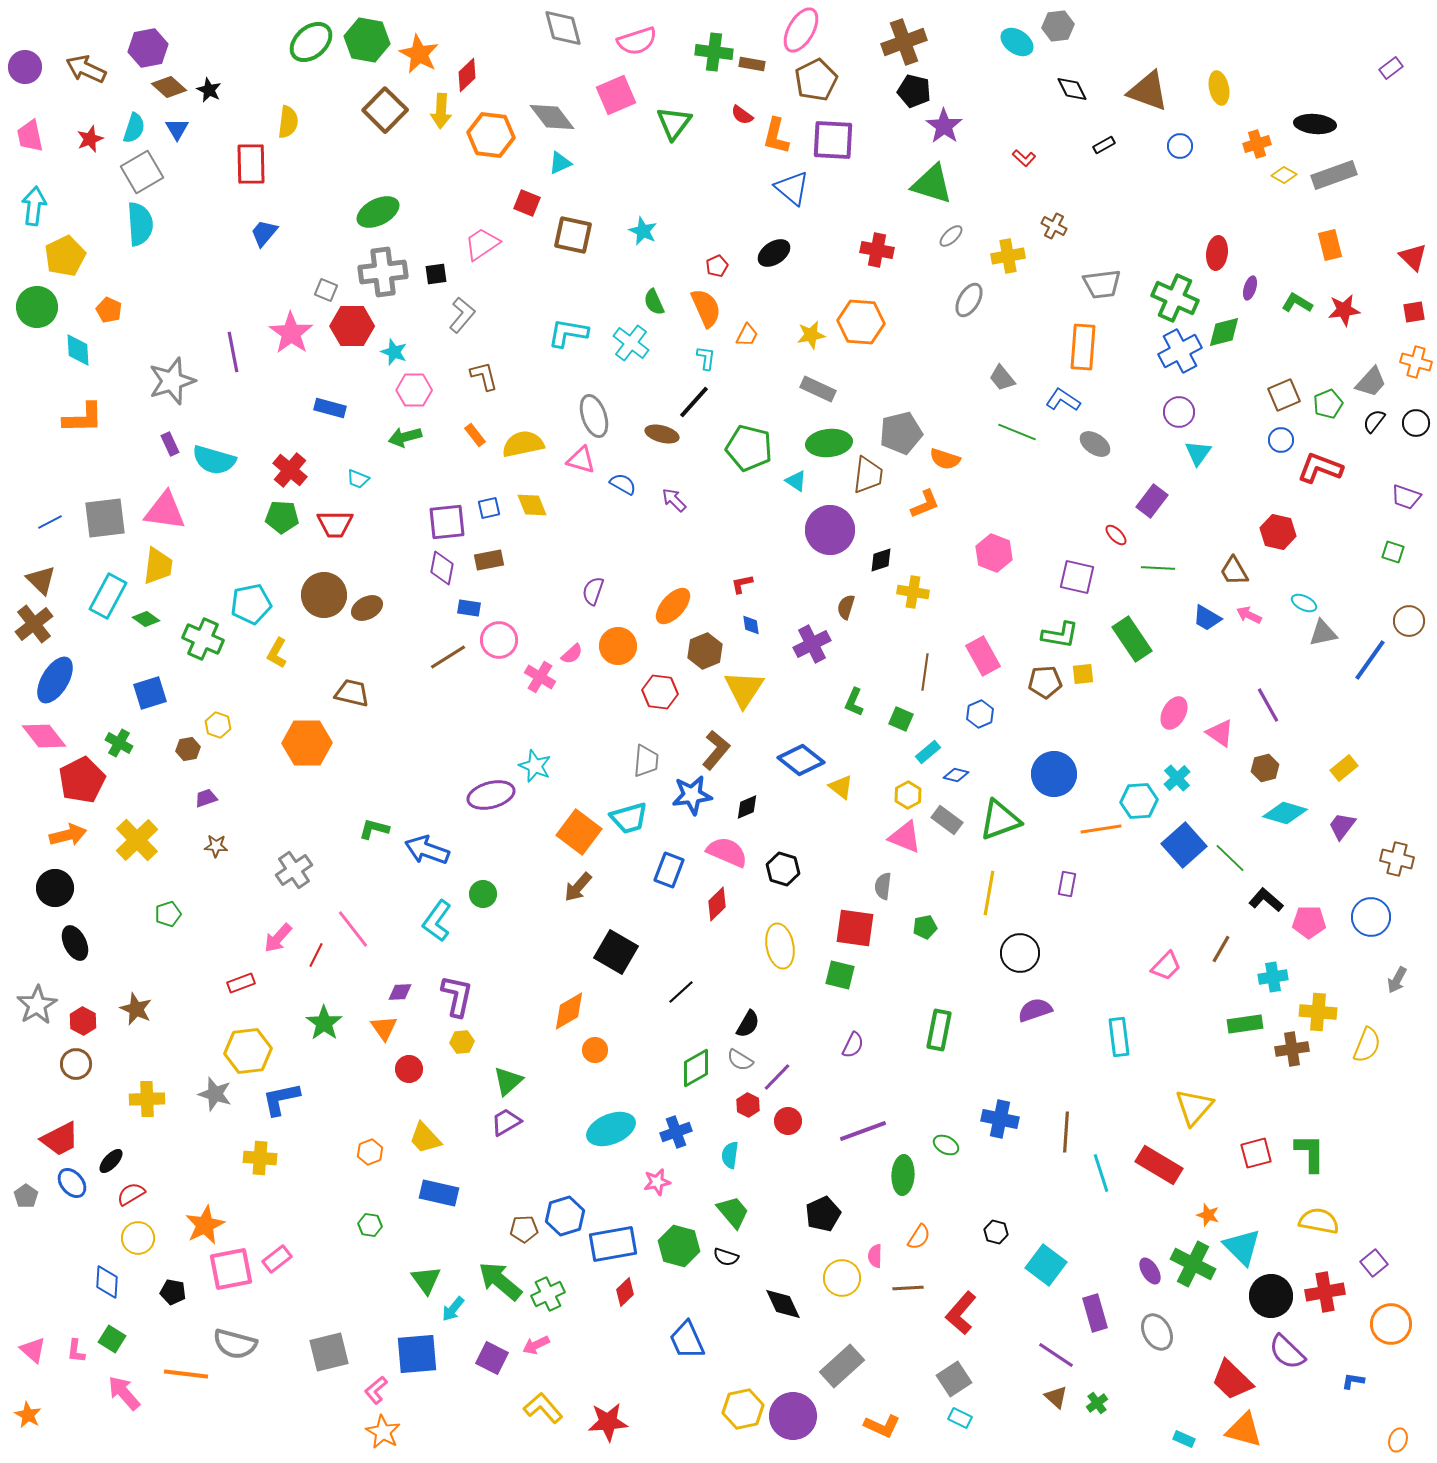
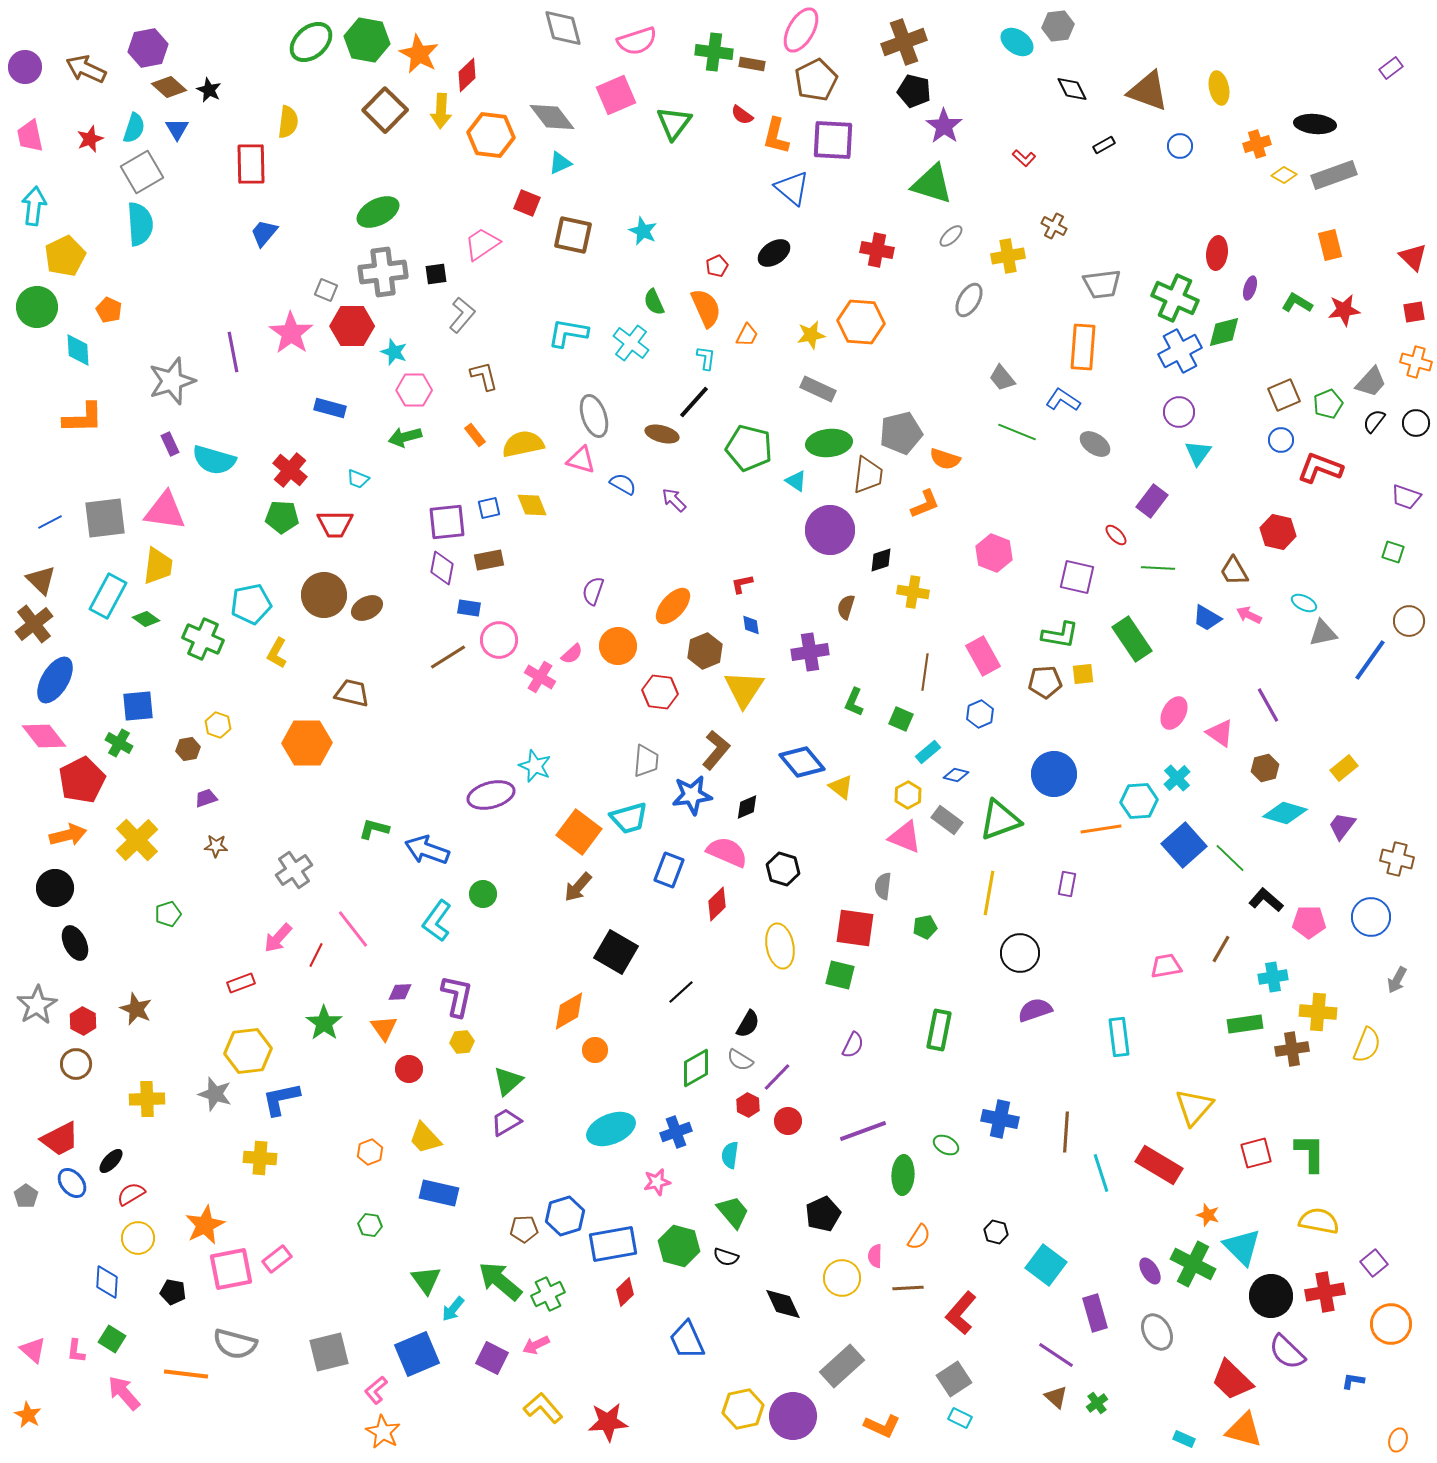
purple cross at (812, 644): moved 2 px left, 8 px down; rotated 18 degrees clockwise
blue square at (150, 693): moved 12 px left, 13 px down; rotated 12 degrees clockwise
blue diamond at (801, 760): moved 1 px right, 2 px down; rotated 12 degrees clockwise
pink trapezoid at (1166, 966): rotated 144 degrees counterclockwise
blue square at (417, 1354): rotated 18 degrees counterclockwise
